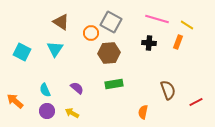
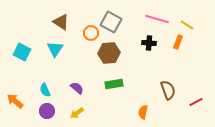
yellow arrow: moved 5 px right; rotated 64 degrees counterclockwise
